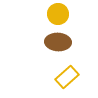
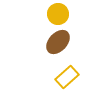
brown ellipse: rotated 50 degrees counterclockwise
